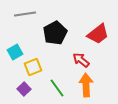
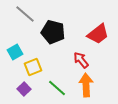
gray line: rotated 50 degrees clockwise
black pentagon: moved 2 px left, 1 px up; rotated 30 degrees counterclockwise
red arrow: rotated 12 degrees clockwise
green line: rotated 12 degrees counterclockwise
